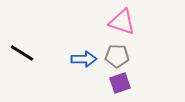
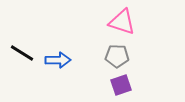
blue arrow: moved 26 px left, 1 px down
purple square: moved 1 px right, 2 px down
